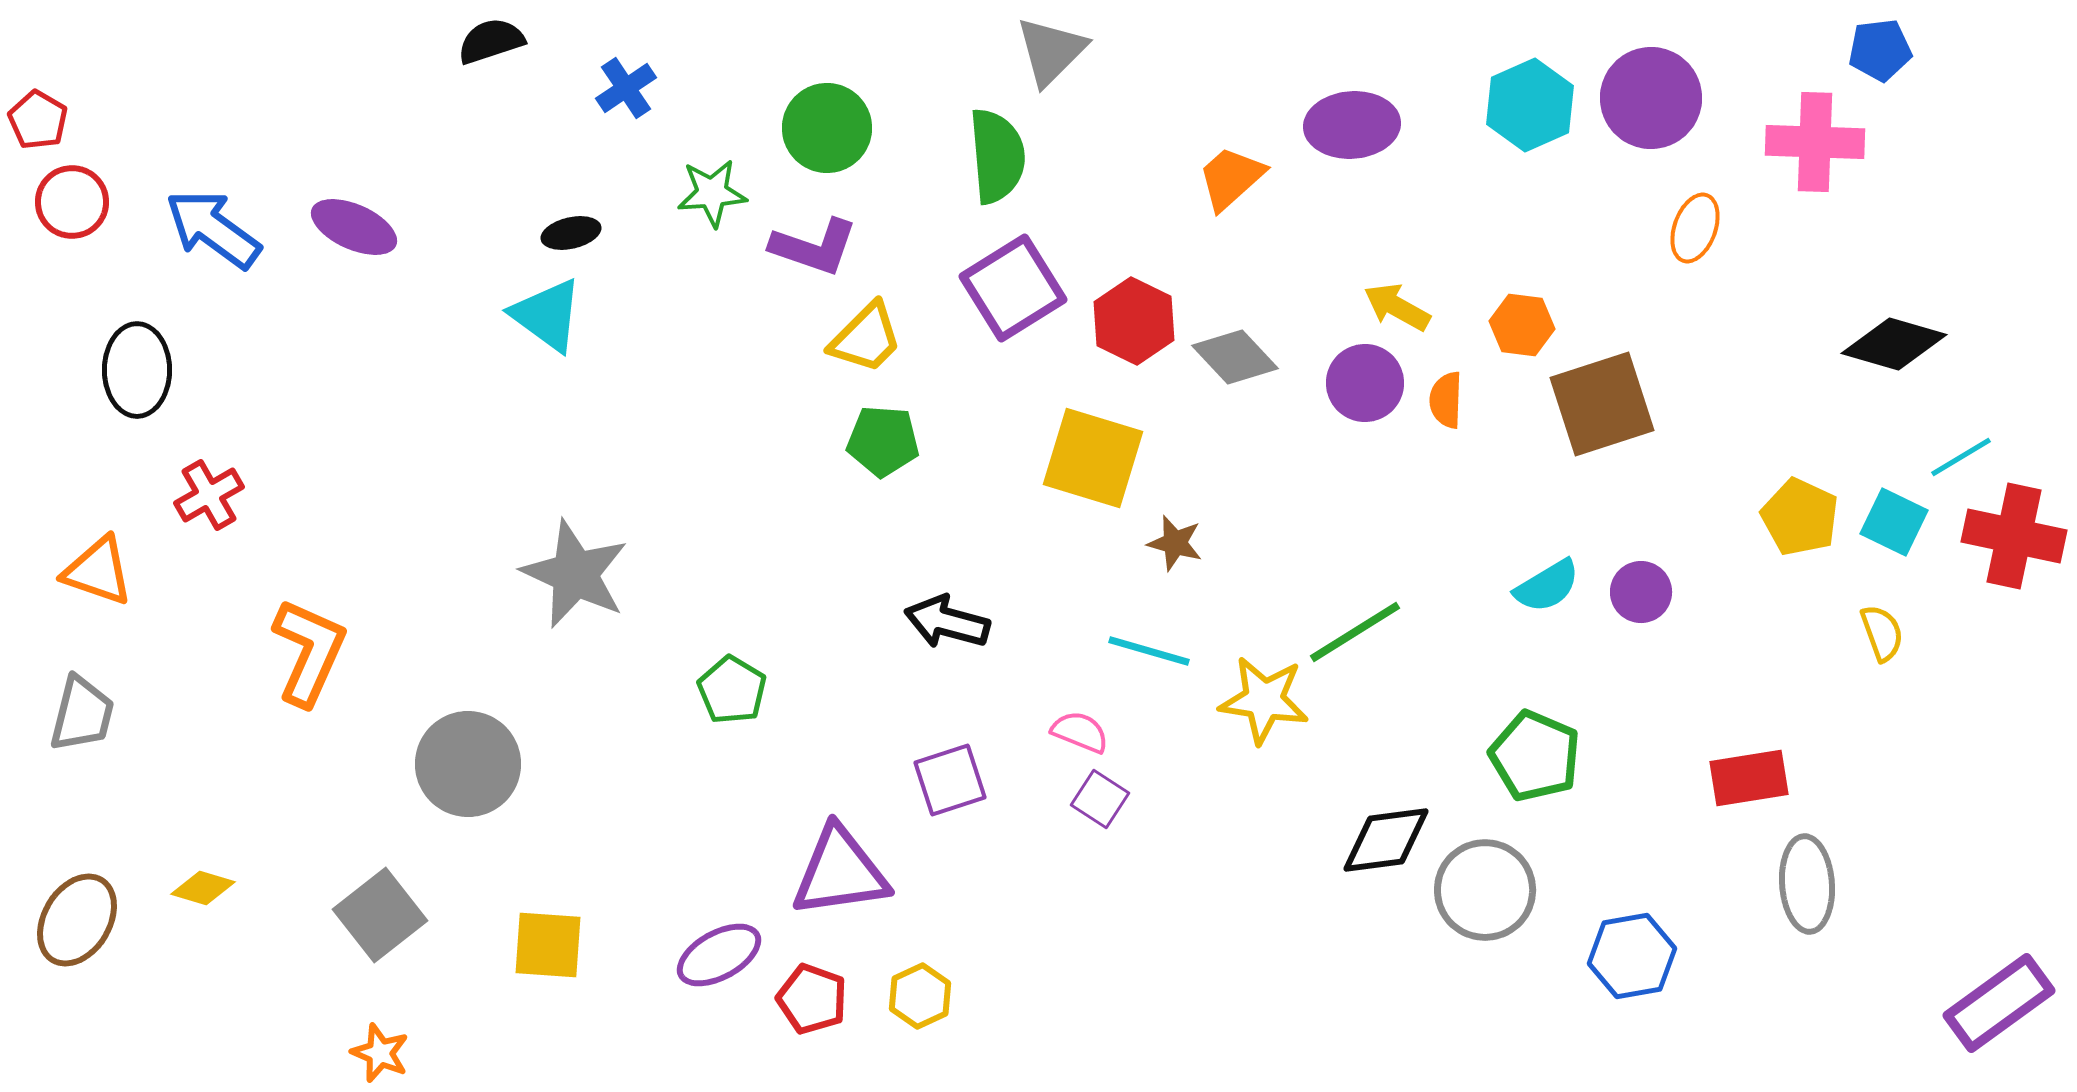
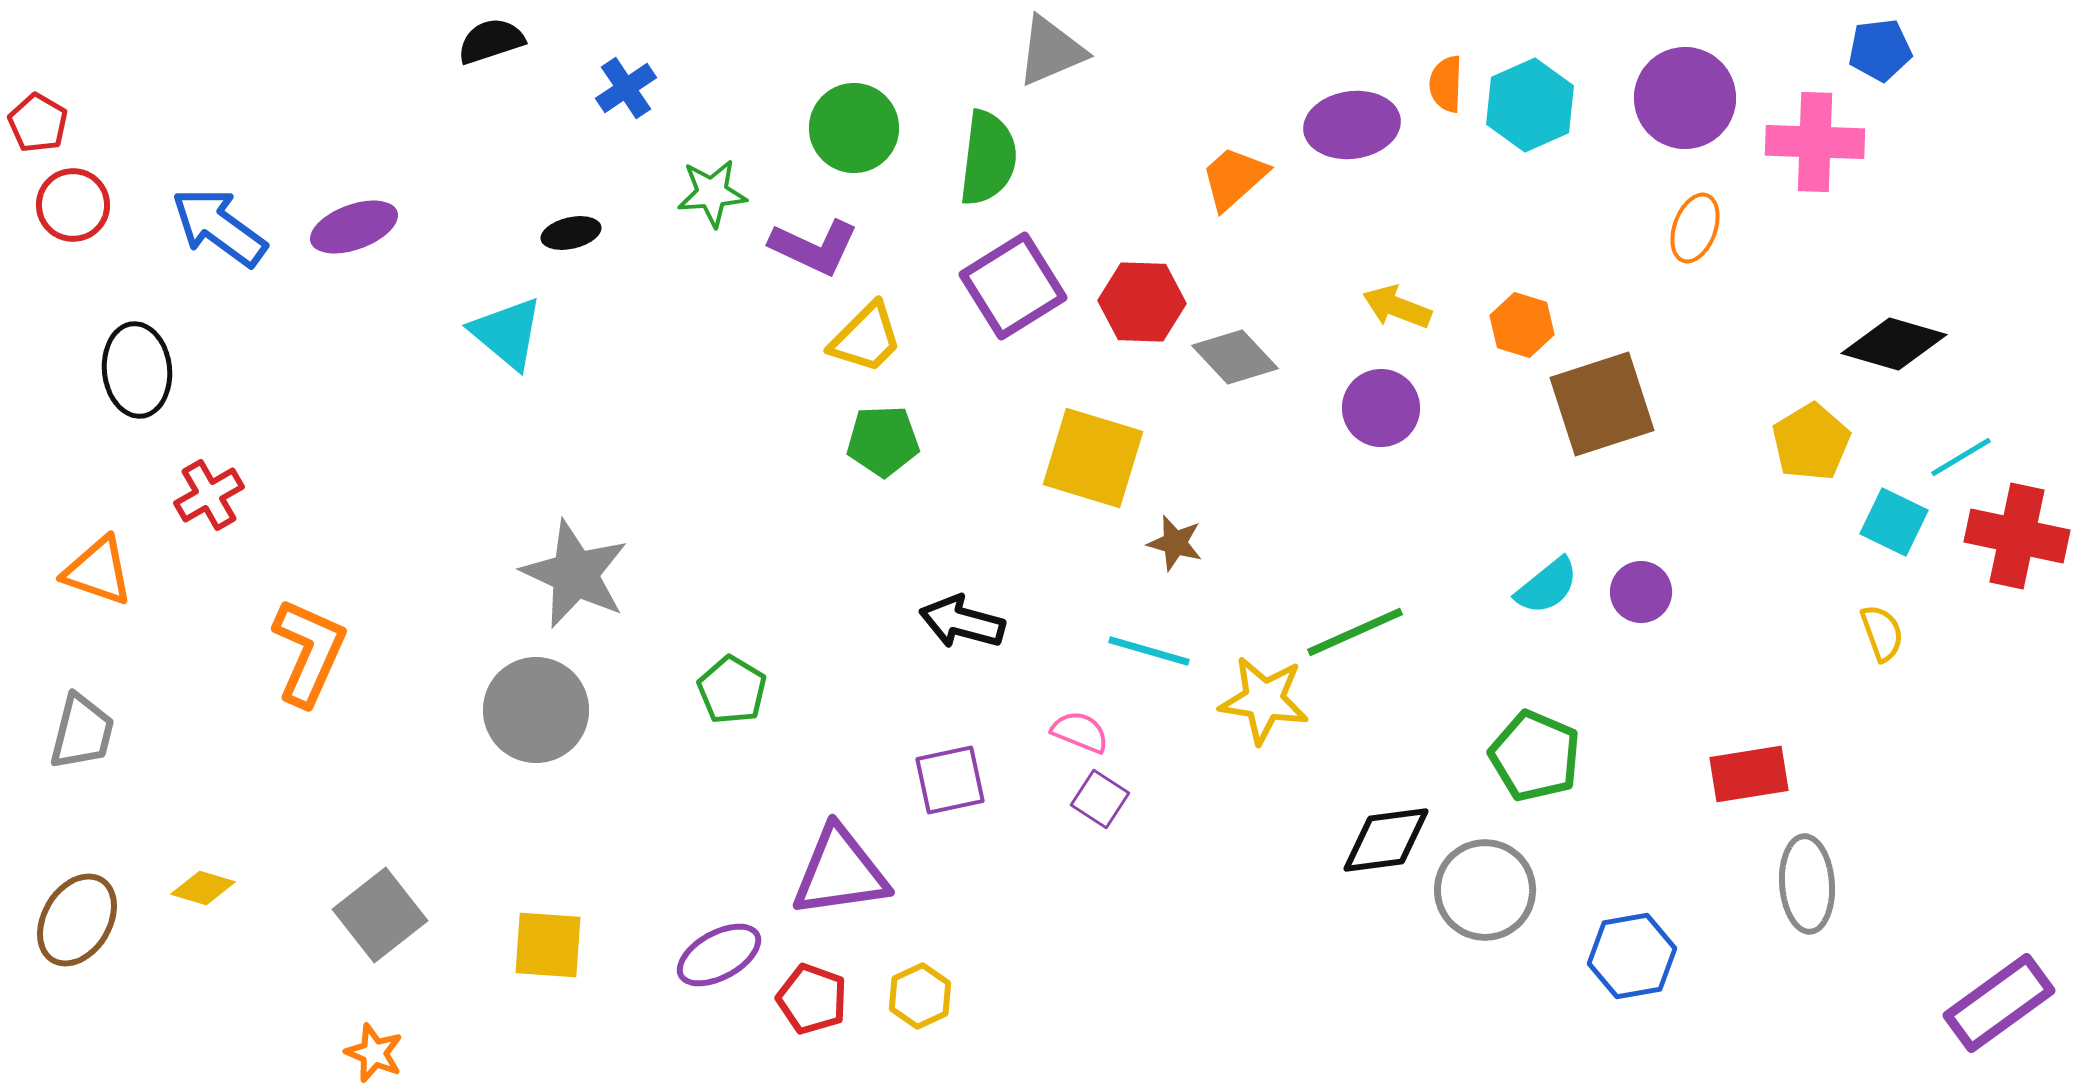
gray triangle at (1051, 51): rotated 22 degrees clockwise
purple circle at (1651, 98): moved 34 px right
red pentagon at (38, 120): moved 3 px down
purple ellipse at (1352, 125): rotated 4 degrees counterclockwise
green circle at (827, 128): moved 27 px right
green semicircle at (997, 156): moved 9 px left, 2 px down; rotated 12 degrees clockwise
orange trapezoid at (1231, 178): moved 3 px right
red circle at (72, 202): moved 1 px right, 3 px down
purple ellipse at (354, 227): rotated 44 degrees counterclockwise
blue arrow at (213, 229): moved 6 px right, 2 px up
purple L-shape at (814, 247): rotated 6 degrees clockwise
purple square at (1013, 288): moved 2 px up
yellow arrow at (1397, 307): rotated 8 degrees counterclockwise
cyan triangle at (547, 315): moved 40 px left, 18 px down; rotated 4 degrees clockwise
red hexagon at (1134, 321): moved 8 px right, 19 px up; rotated 24 degrees counterclockwise
orange hexagon at (1522, 325): rotated 10 degrees clockwise
black ellipse at (137, 370): rotated 6 degrees counterclockwise
purple circle at (1365, 383): moved 16 px right, 25 px down
orange semicircle at (1446, 400): moved 316 px up
green pentagon at (883, 441): rotated 6 degrees counterclockwise
yellow pentagon at (1800, 517): moved 11 px right, 75 px up; rotated 16 degrees clockwise
red cross at (2014, 536): moved 3 px right
cyan semicircle at (1547, 586): rotated 8 degrees counterclockwise
black arrow at (947, 622): moved 15 px right
green line at (1355, 632): rotated 8 degrees clockwise
gray trapezoid at (82, 714): moved 18 px down
gray circle at (468, 764): moved 68 px right, 54 px up
red rectangle at (1749, 778): moved 4 px up
purple square at (950, 780): rotated 6 degrees clockwise
orange star at (380, 1053): moved 6 px left
